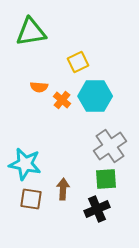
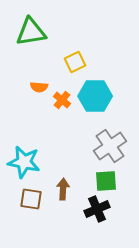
yellow square: moved 3 px left
cyan star: moved 1 px left, 2 px up
green square: moved 2 px down
